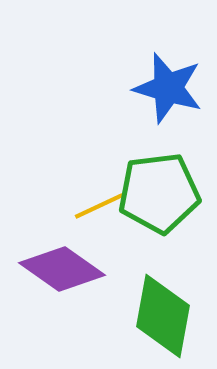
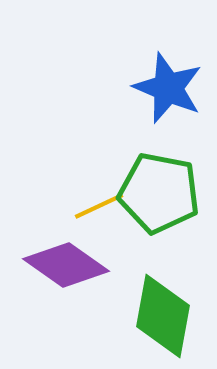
blue star: rotated 6 degrees clockwise
green pentagon: rotated 18 degrees clockwise
purple diamond: moved 4 px right, 4 px up
